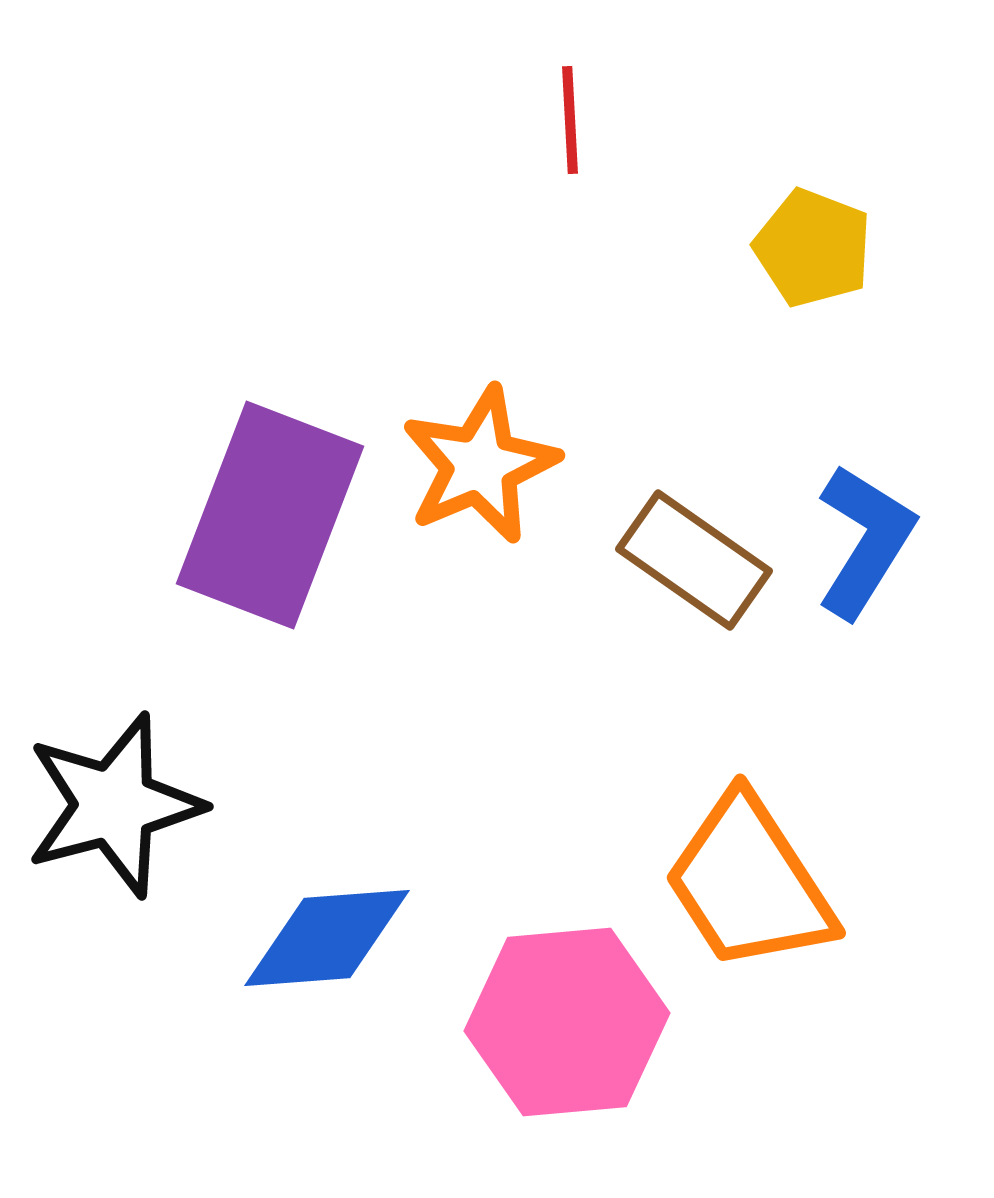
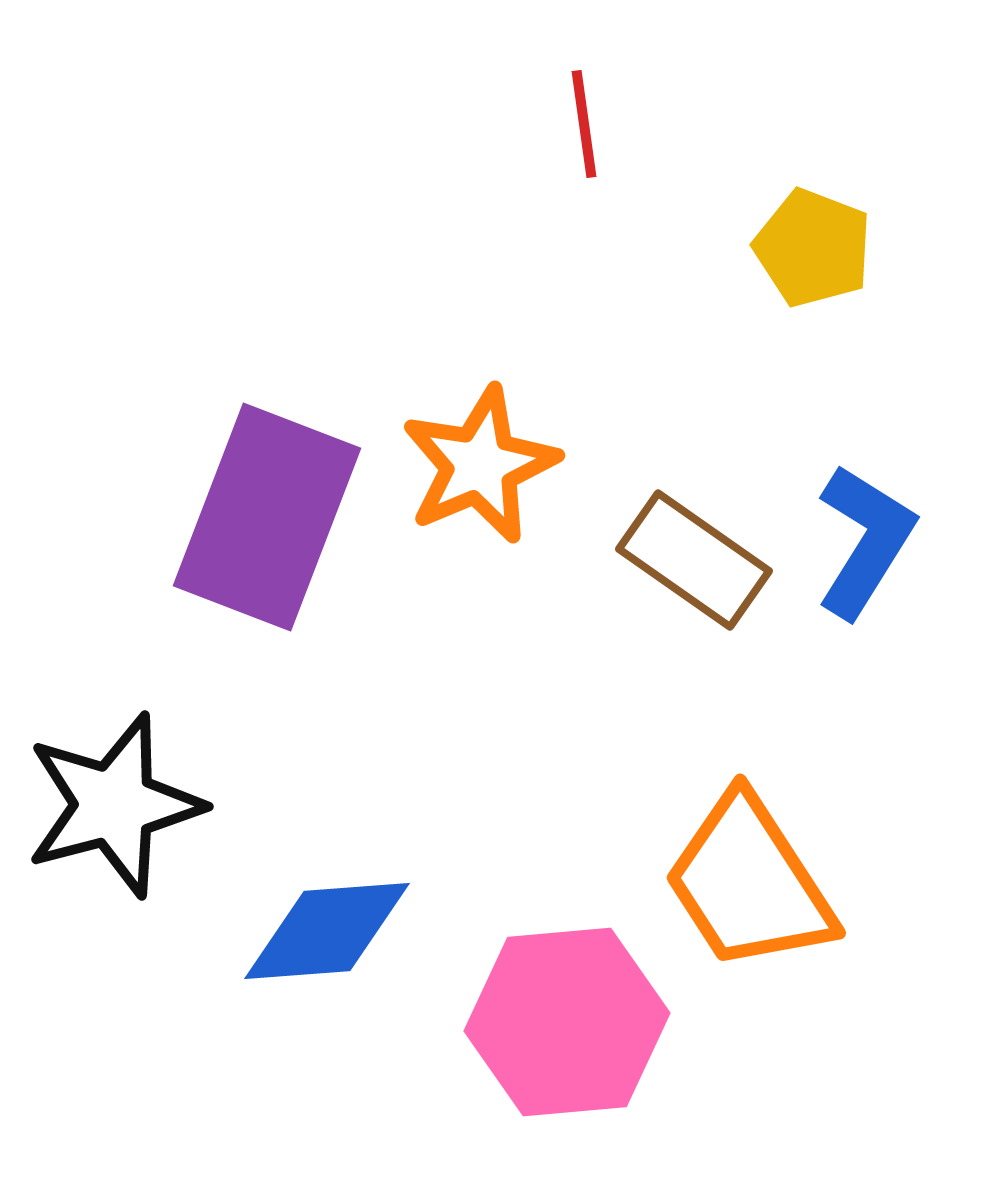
red line: moved 14 px right, 4 px down; rotated 5 degrees counterclockwise
purple rectangle: moved 3 px left, 2 px down
blue diamond: moved 7 px up
